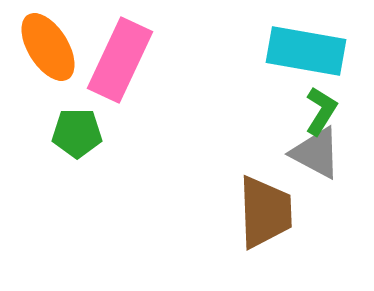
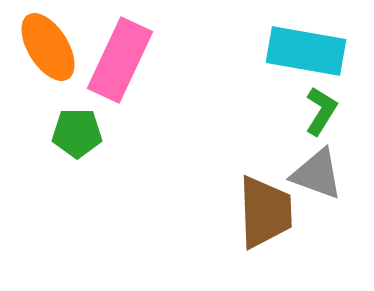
gray triangle: moved 1 px right, 21 px down; rotated 8 degrees counterclockwise
